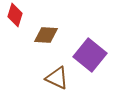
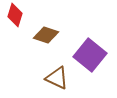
brown diamond: rotated 15 degrees clockwise
